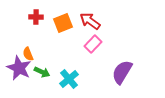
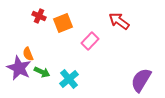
red cross: moved 3 px right, 1 px up; rotated 24 degrees clockwise
red arrow: moved 29 px right
pink rectangle: moved 3 px left, 3 px up
purple semicircle: moved 19 px right, 8 px down
